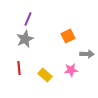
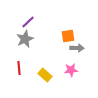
purple line: moved 3 px down; rotated 24 degrees clockwise
orange square: rotated 16 degrees clockwise
gray arrow: moved 10 px left, 6 px up
